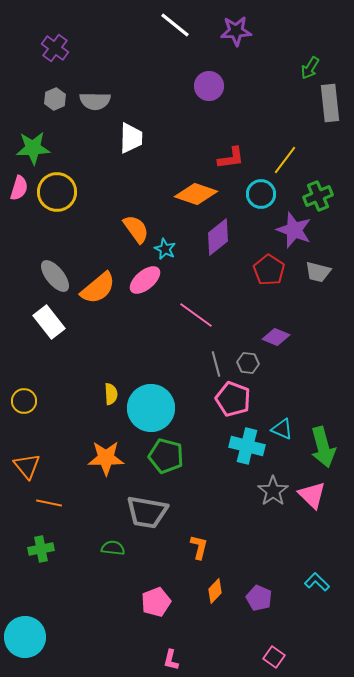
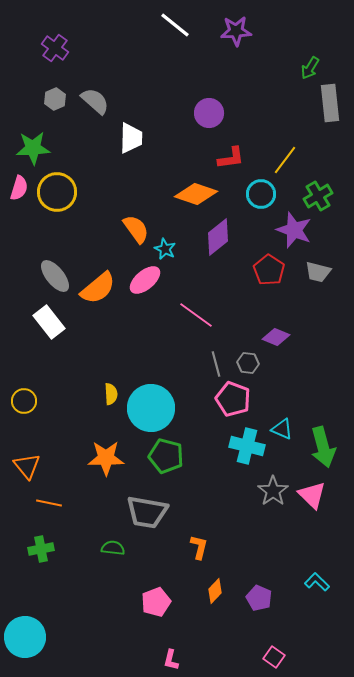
purple circle at (209, 86): moved 27 px down
gray semicircle at (95, 101): rotated 140 degrees counterclockwise
green cross at (318, 196): rotated 8 degrees counterclockwise
